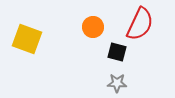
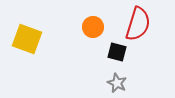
red semicircle: moved 2 px left; rotated 8 degrees counterclockwise
gray star: rotated 24 degrees clockwise
